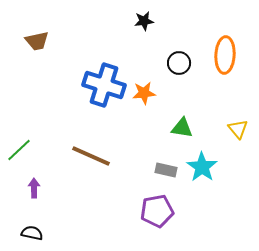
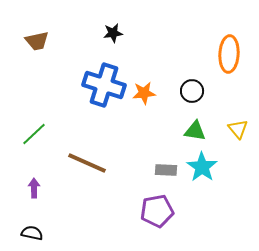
black star: moved 31 px left, 12 px down
orange ellipse: moved 4 px right, 1 px up
black circle: moved 13 px right, 28 px down
green triangle: moved 13 px right, 3 px down
green line: moved 15 px right, 16 px up
brown line: moved 4 px left, 7 px down
gray rectangle: rotated 10 degrees counterclockwise
